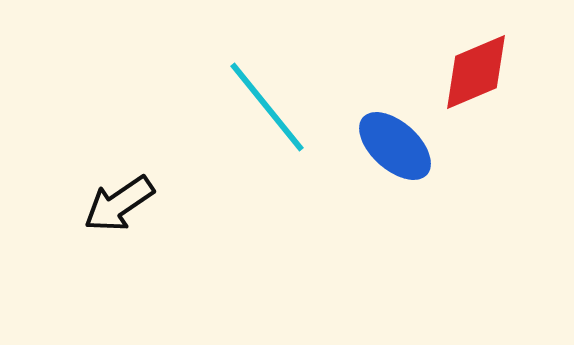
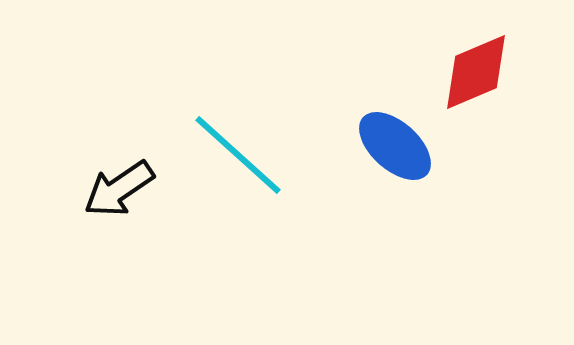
cyan line: moved 29 px left, 48 px down; rotated 9 degrees counterclockwise
black arrow: moved 15 px up
